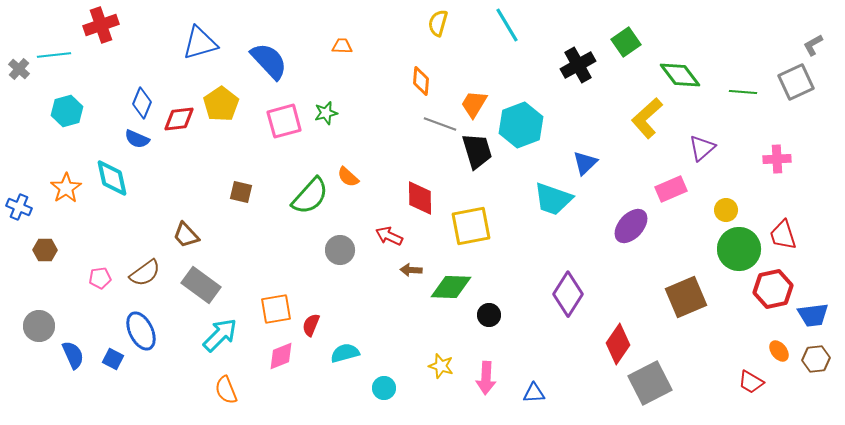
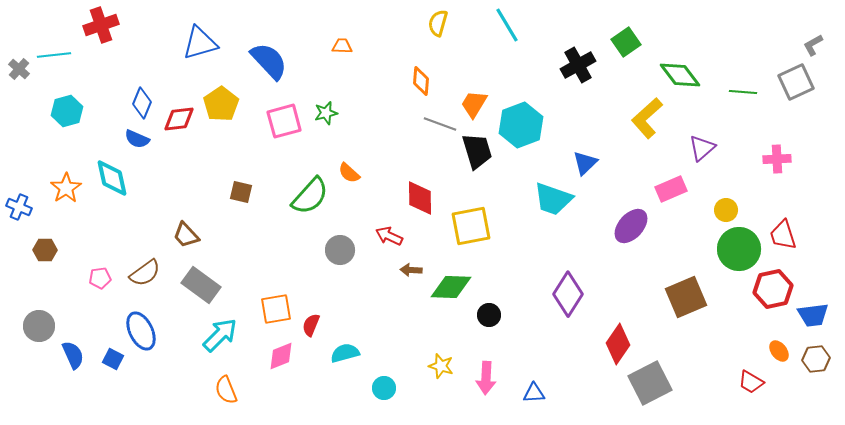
orange semicircle at (348, 177): moved 1 px right, 4 px up
